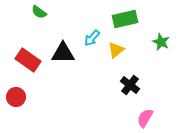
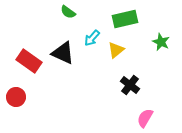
green semicircle: moved 29 px right
black triangle: rotated 25 degrees clockwise
red rectangle: moved 1 px right, 1 px down
